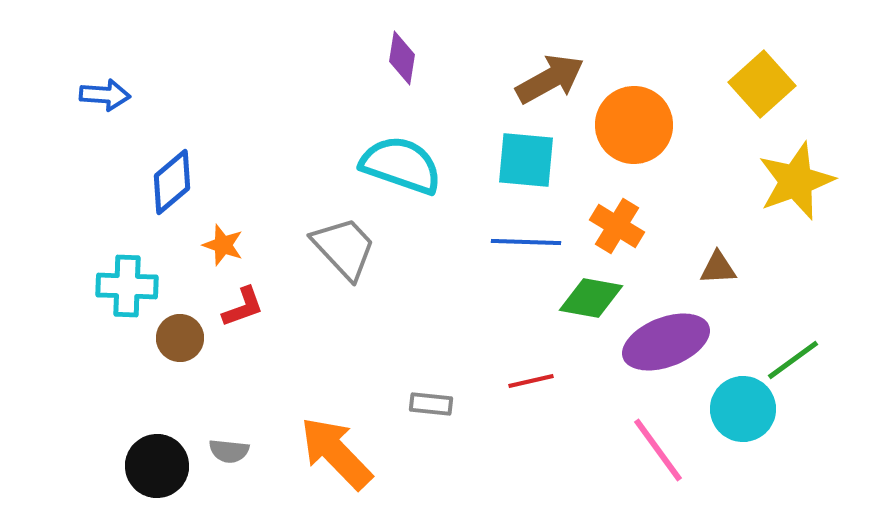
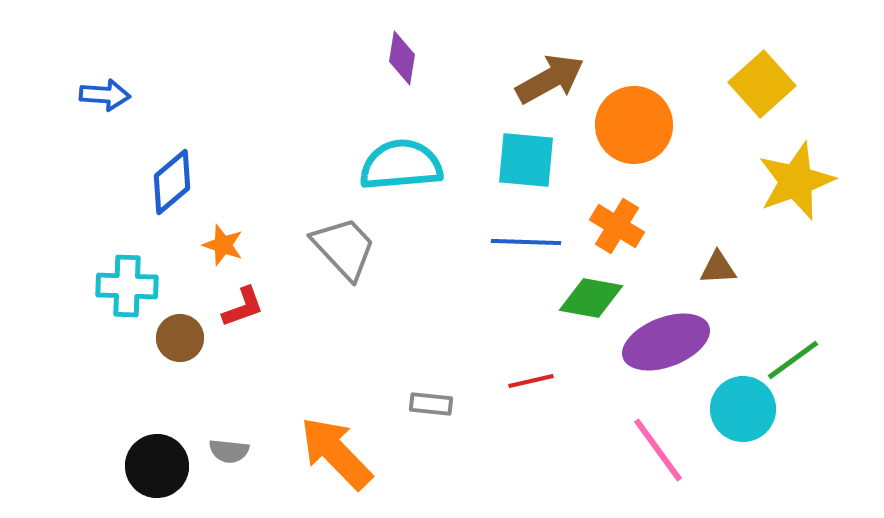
cyan semicircle: rotated 24 degrees counterclockwise
